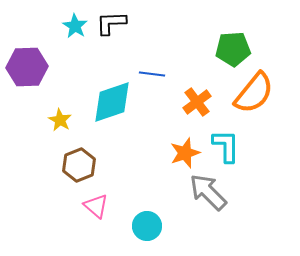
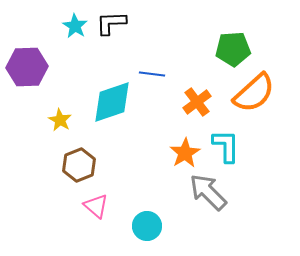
orange semicircle: rotated 9 degrees clockwise
orange star: rotated 12 degrees counterclockwise
